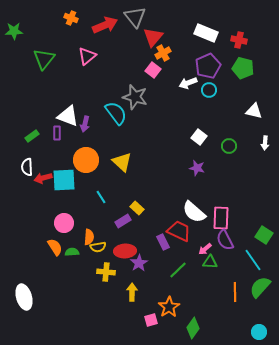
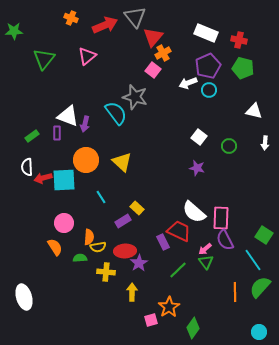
green semicircle at (72, 252): moved 8 px right, 6 px down
green triangle at (210, 262): moved 4 px left; rotated 49 degrees clockwise
